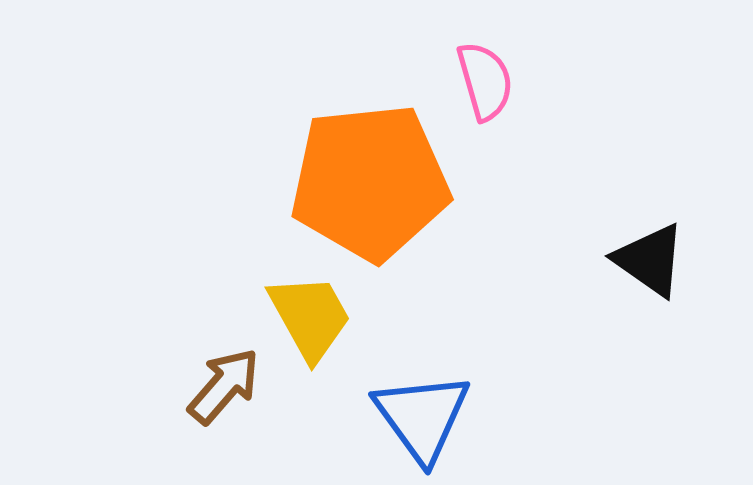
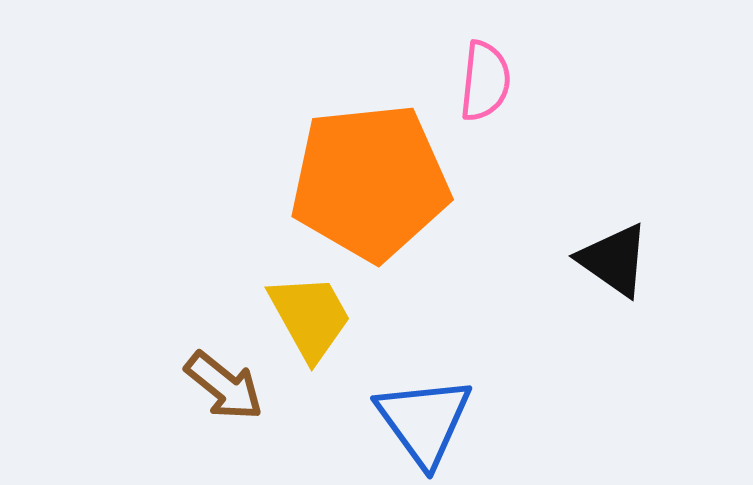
pink semicircle: rotated 22 degrees clockwise
black triangle: moved 36 px left
brown arrow: rotated 88 degrees clockwise
blue triangle: moved 2 px right, 4 px down
